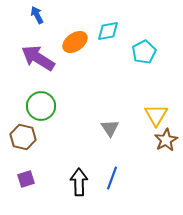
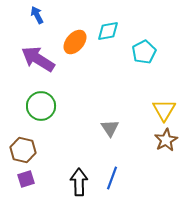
orange ellipse: rotated 15 degrees counterclockwise
purple arrow: moved 1 px down
yellow triangle: moved 8 px right, 5 px up
brown hexagon: moved 13 px down
